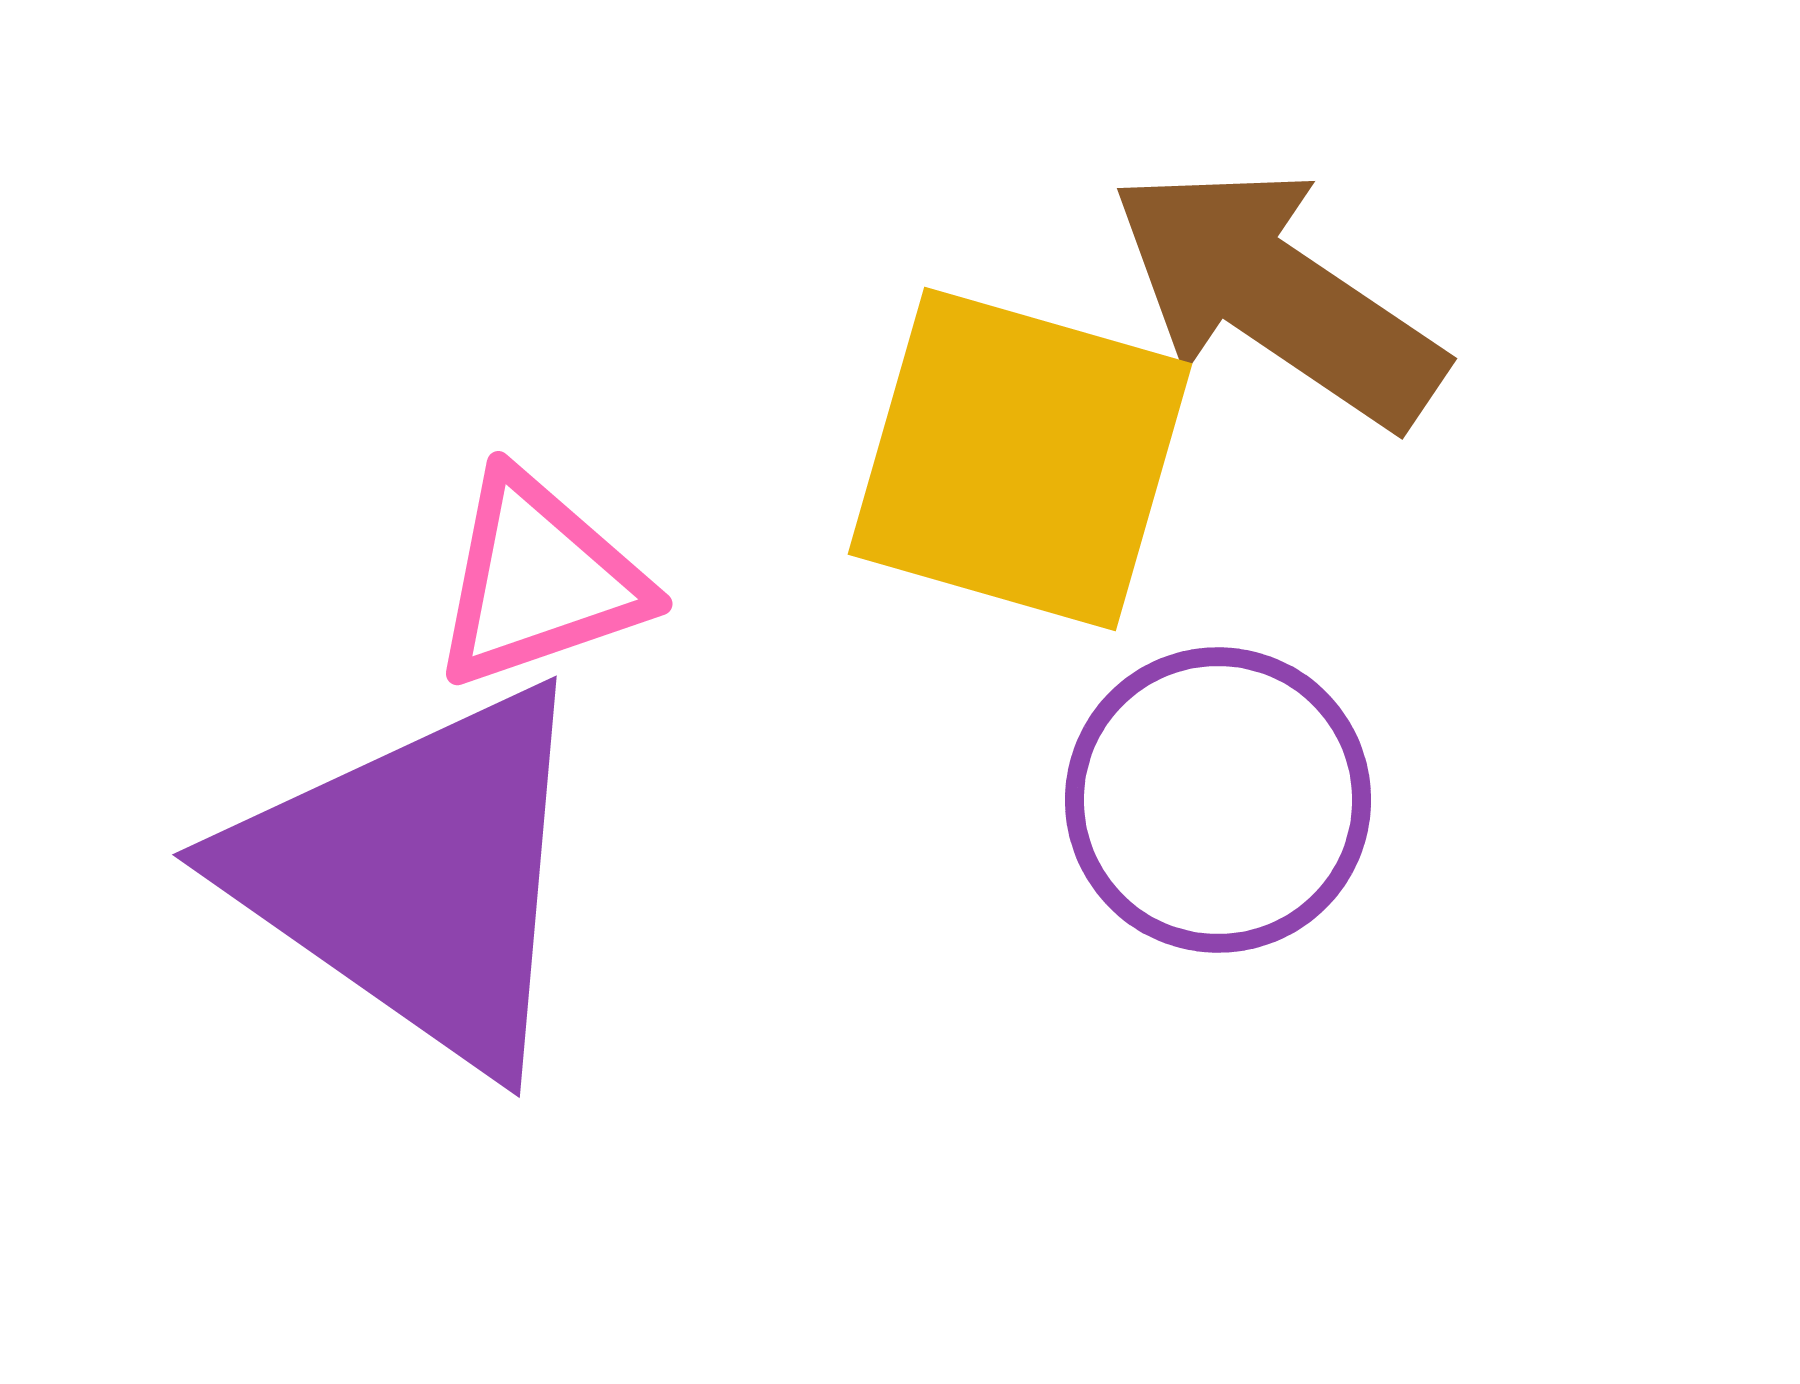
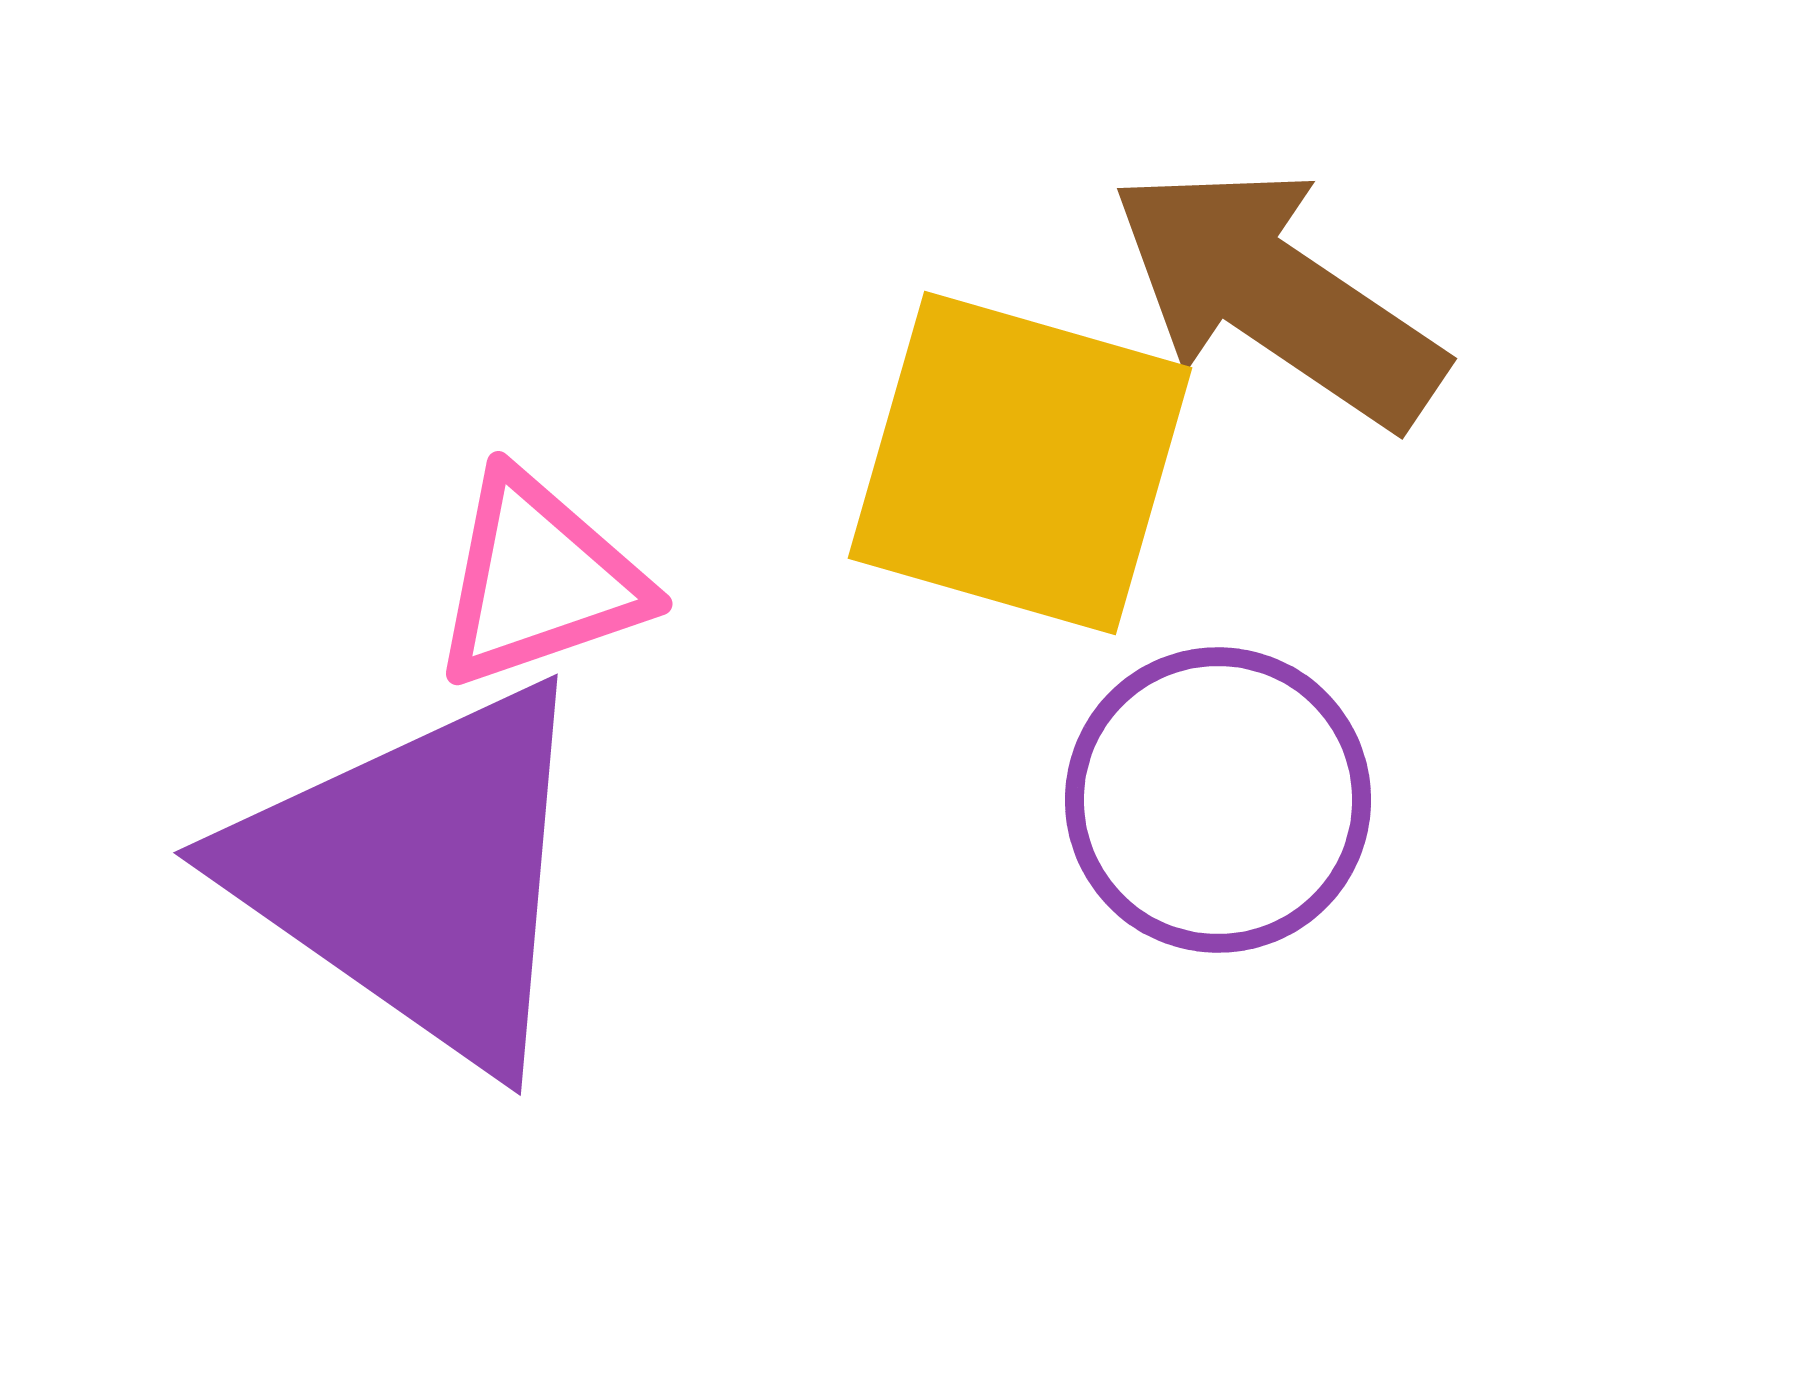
yellow square: moved 4 px down
purple triangle: moved 1 px right, 2 px up
